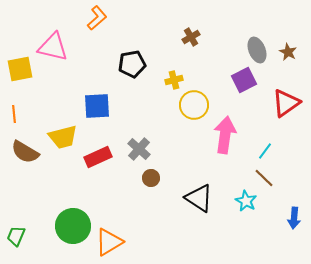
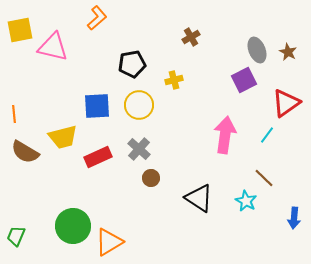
yellow square: moved 39 px up
yellow circle: moved 55 px left
cyan line: moved 2 px right, 16 px up
